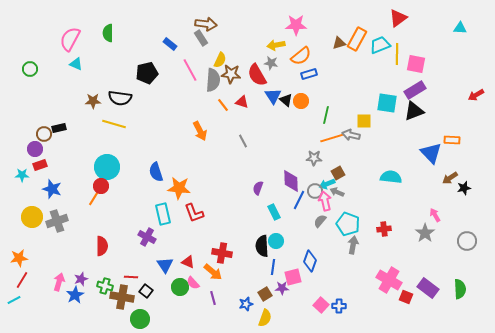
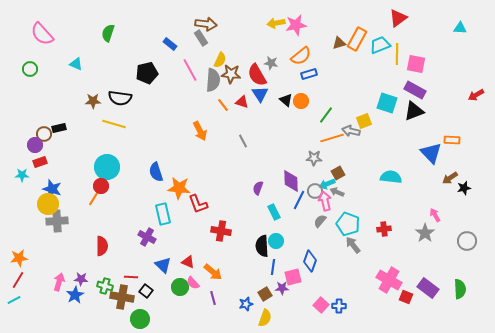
pink star at (296, 25): rotated 10 degrees counterclockwise
green semicircle at (108, 33): rotated 18 degrees clockwise
pink semicircle at (70, 39): moved 28 px left, 5 px up; rotated 70 degrees counterclockwise
yellow arrow at (276, 45): moved 22 px up
purple rectangle at (415, 90): rotated 60 degrees clockwise
blue triangle at (273, 96): moved 13 px left, 2 px up
cyan square at (387, 103): rotated 10 degrees clockwise
green line at (326, 115): rotated 24 degrees clockwise
yellow square at (364, 121): rotated 21 degrees counterclockwise
gray arrow at (351, 135): moved 4 px up
purple circle at (35, 149): moved 4 px up
red rectangle at (40, 165): moved 3 px up
red L-shape at (194, 213): moved 4 px right, 9 px up
yellow circle at (32, 217): moved 16 px right, 13 px up
gray cross at (57, 221): rotated 15 degrees clockwise
gray arrow at (353, 245): rotated 48 degrees counterclockwise
red cross at (222, 253): moved 1 px left, 22 px up
blue triangle at (165, 265): moved 2 px left; rotated 12 degrees counterclockwise
purple star at (81, 279): rotated 24 degrees clockwise
red line at (22, 280): moved 4 px left
